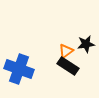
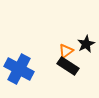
black star: rotated 18 degrees counterclockwise
blue cross: rotated 8 degrees clockwise
